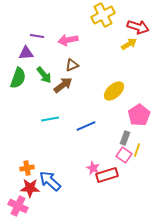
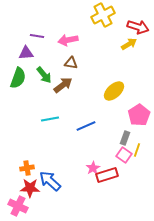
brown triangle: moved 1 px left, 2 px up; rotated 32 degrees clockwise
pink star: rotated 16 degrees clockwise
